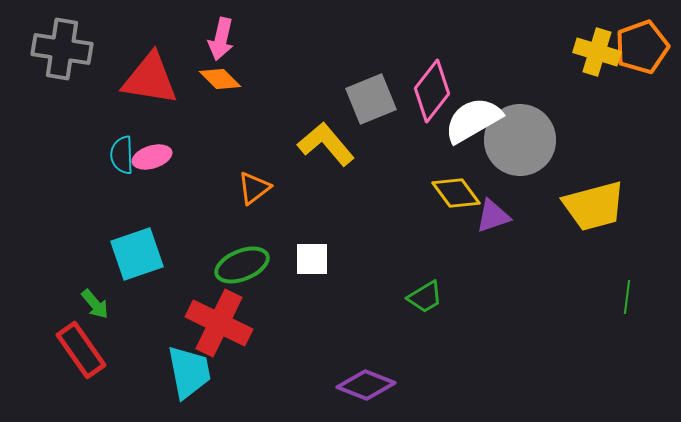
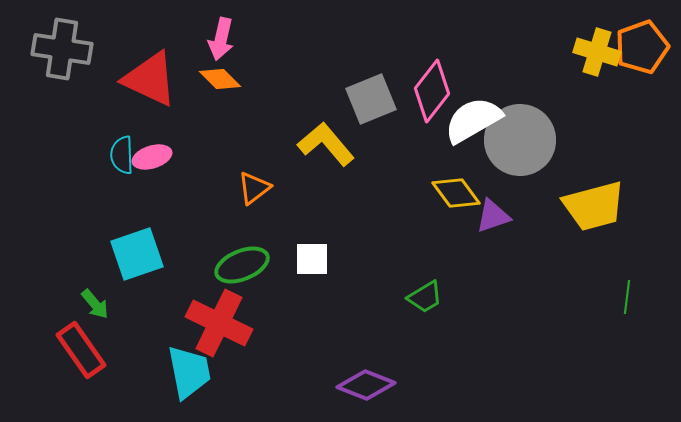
red triangle: rotated 16 degrees clockwise
